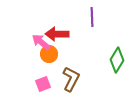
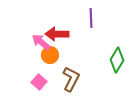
purple line: moved 1 px left, 1 px down
orange circle: moved 1 px right, 1 px down
pink square: moved 4 px left, 2 px up; rotated 28 degrees counterclockwise
